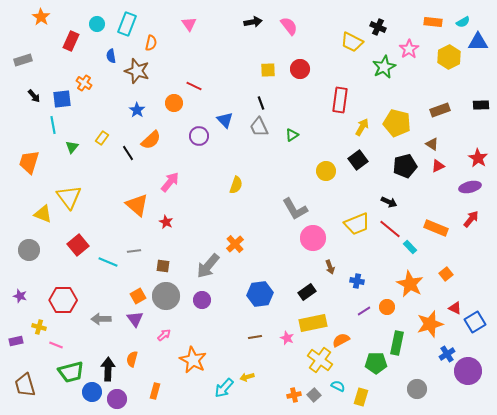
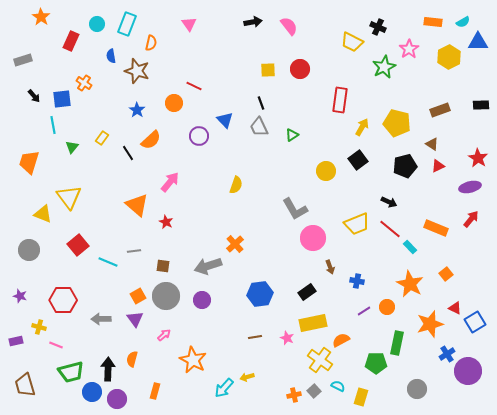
gray arrow at (208, 266): rotated 32 degrees clockwise
gray square at (314, 395): moved 4 px up
